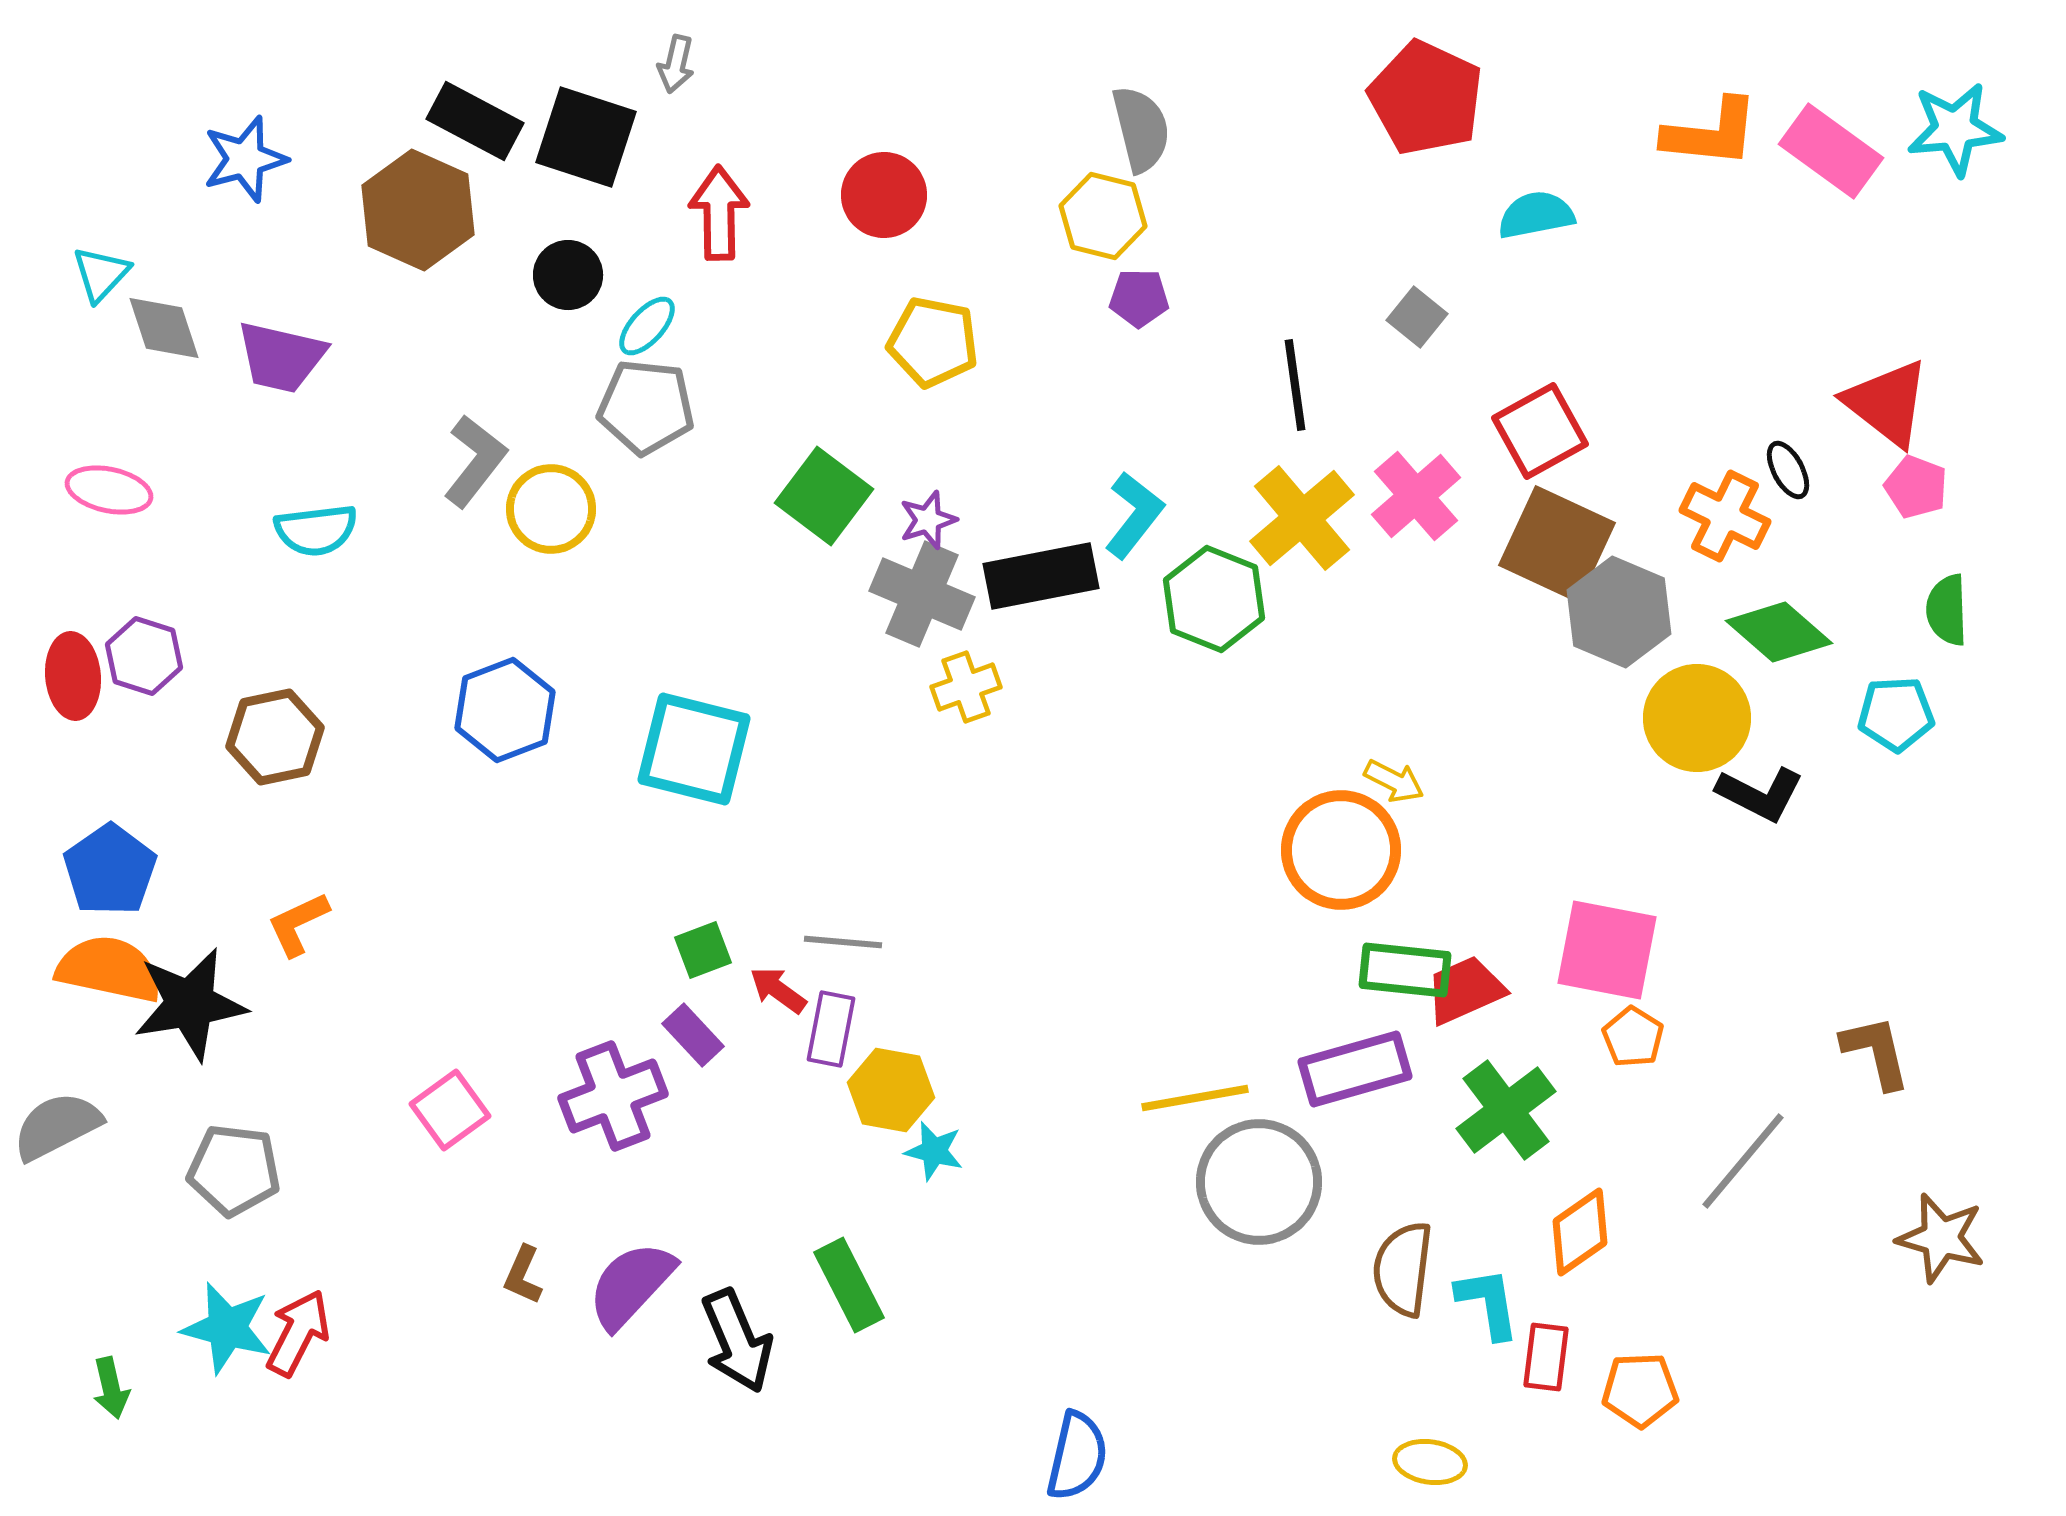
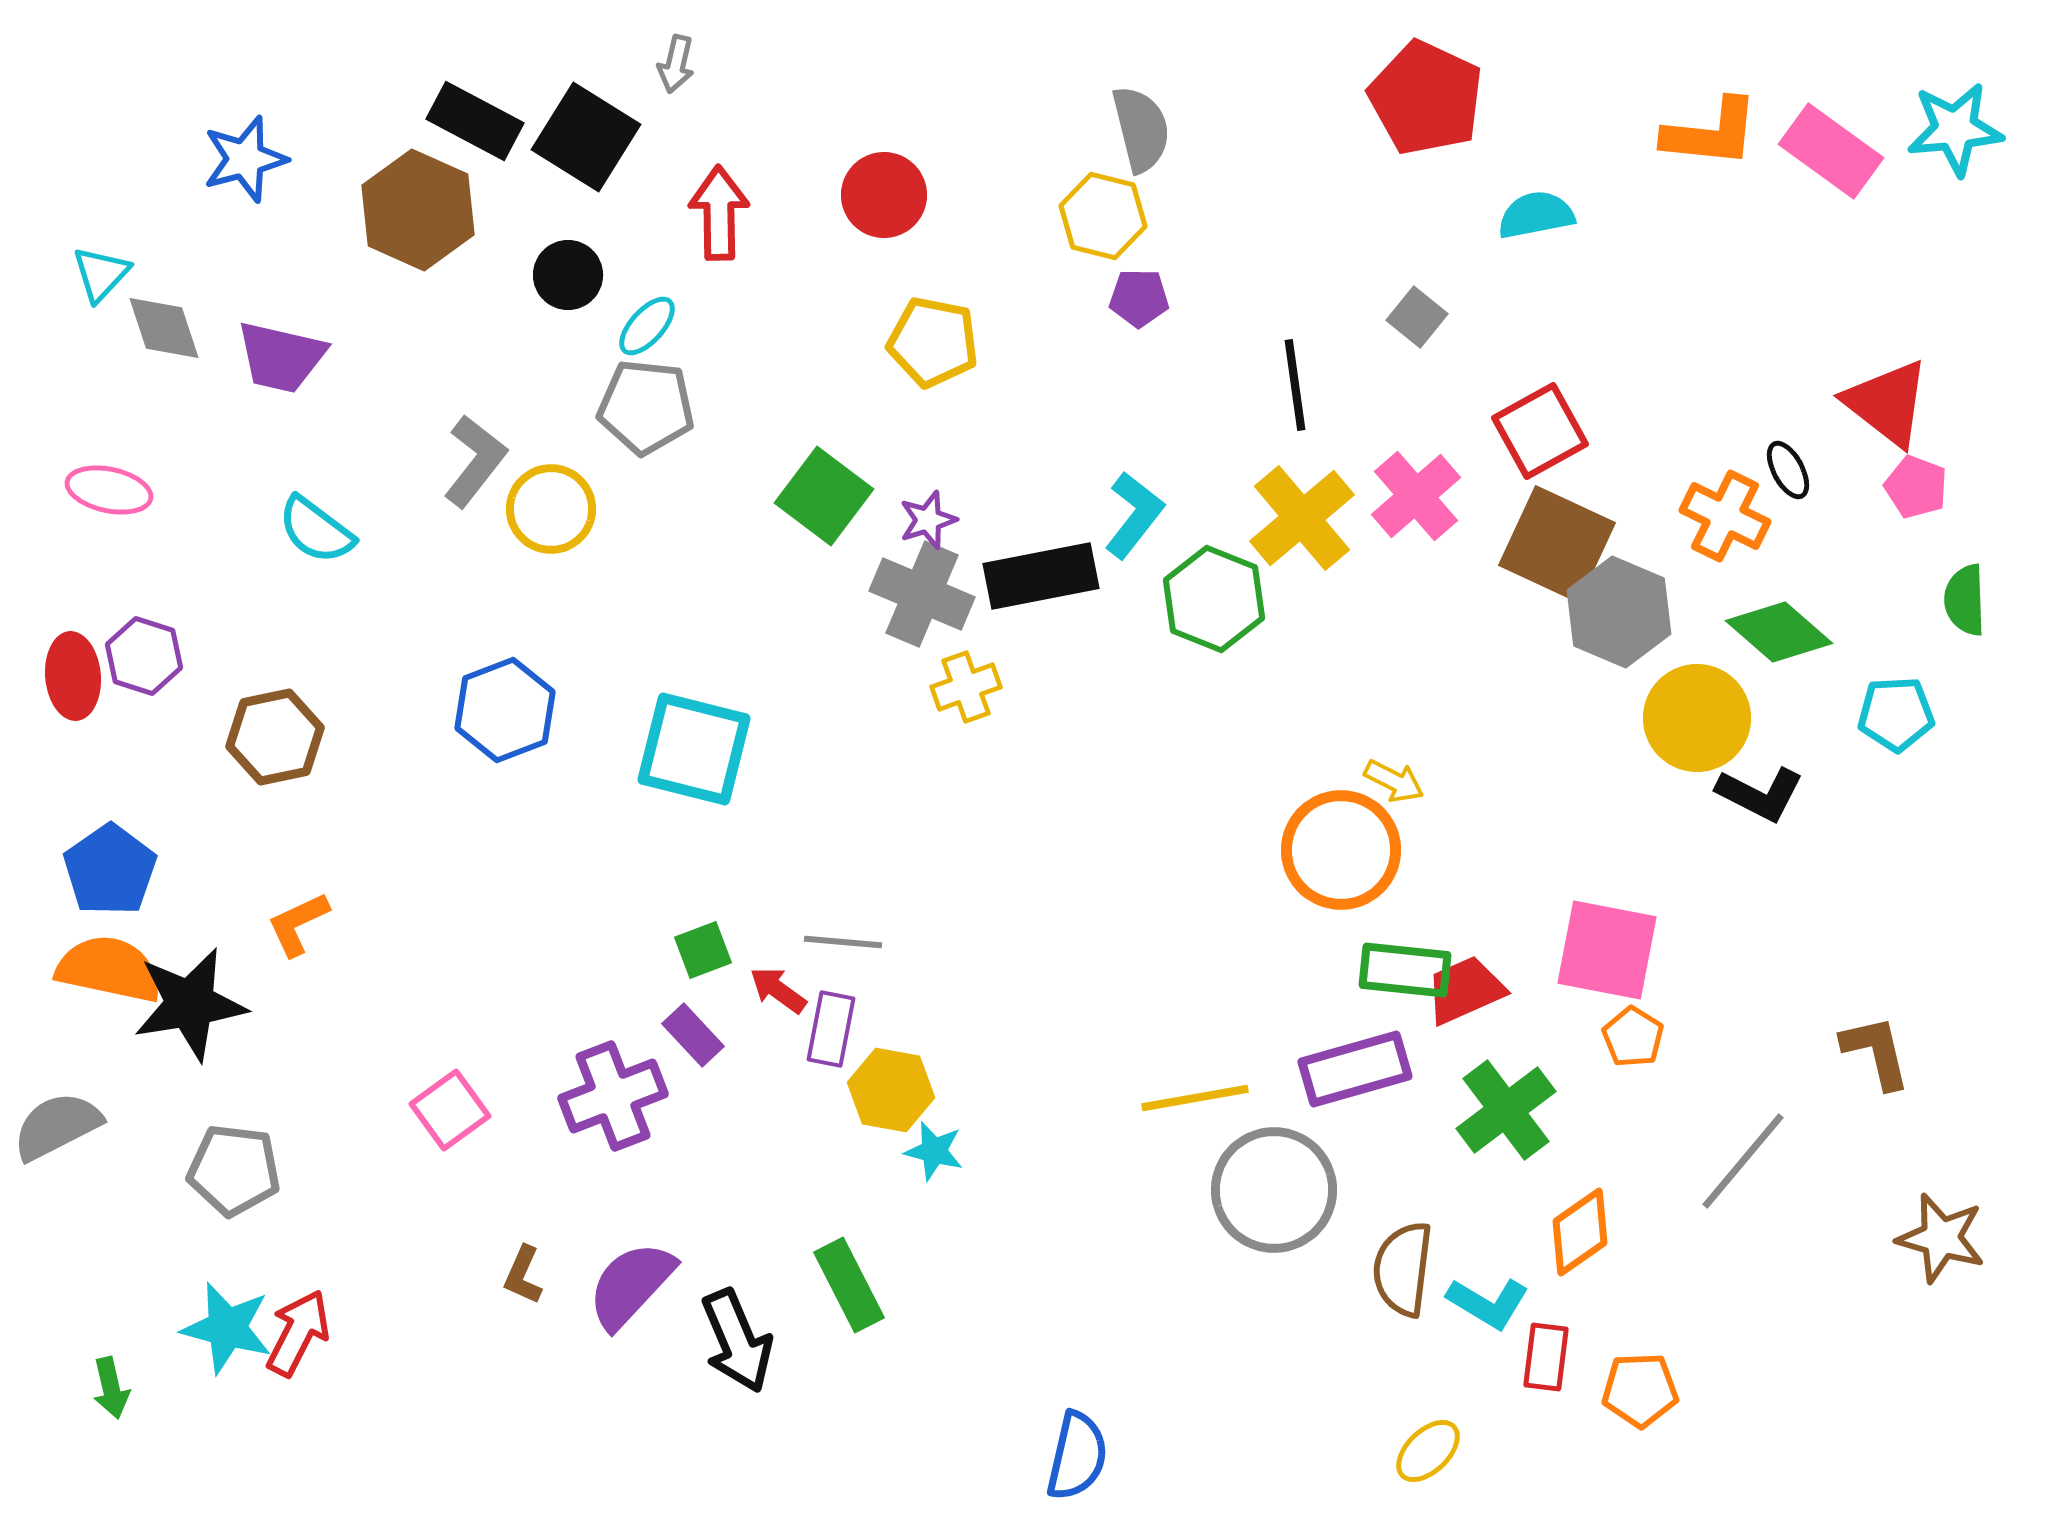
black square at (586, 137): rotated 14 degrees clockwise
cyan semicircle at (316, 530): rotated 44 degrees clockwise
green semicircle at (1947, 610): moved 18 px right, 10 px up
gray circle at (1259, 1182): moved 15 px right, 8 px down
cyan L-shape at (1488, 1303): rotated 130 degrees clockwise
yellow ellipse at (1430, 1462): moved 2 px left, 11 px up; rotated 52 degrees counterclockwise
